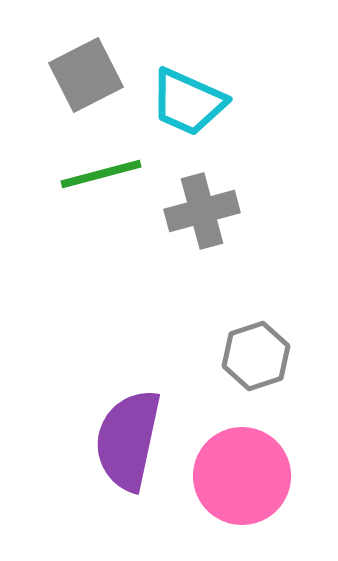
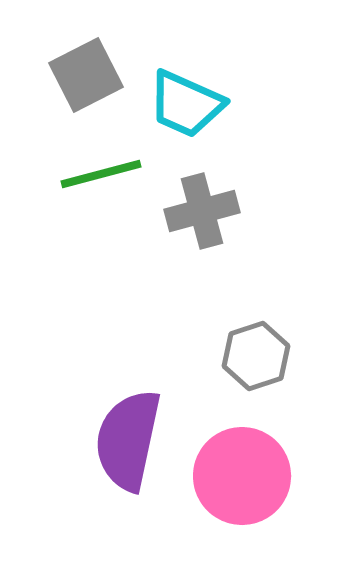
cyan trapezoid: moved 2 px left, 2 px down
